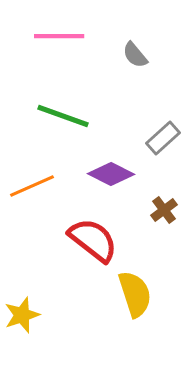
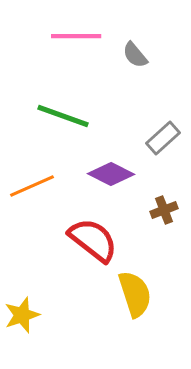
pink line: moved 17 px right
brown cross: rotated 16 degrees clockwise
